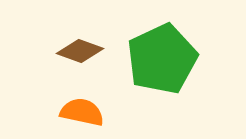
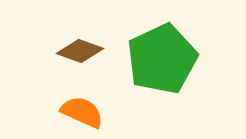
orange semicircle: rotated 12 degrees clockwise
